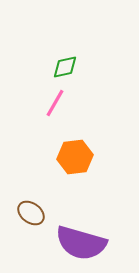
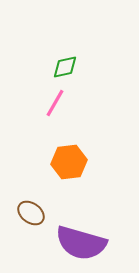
orange hexagon: moved 6 px left, 5 px down
